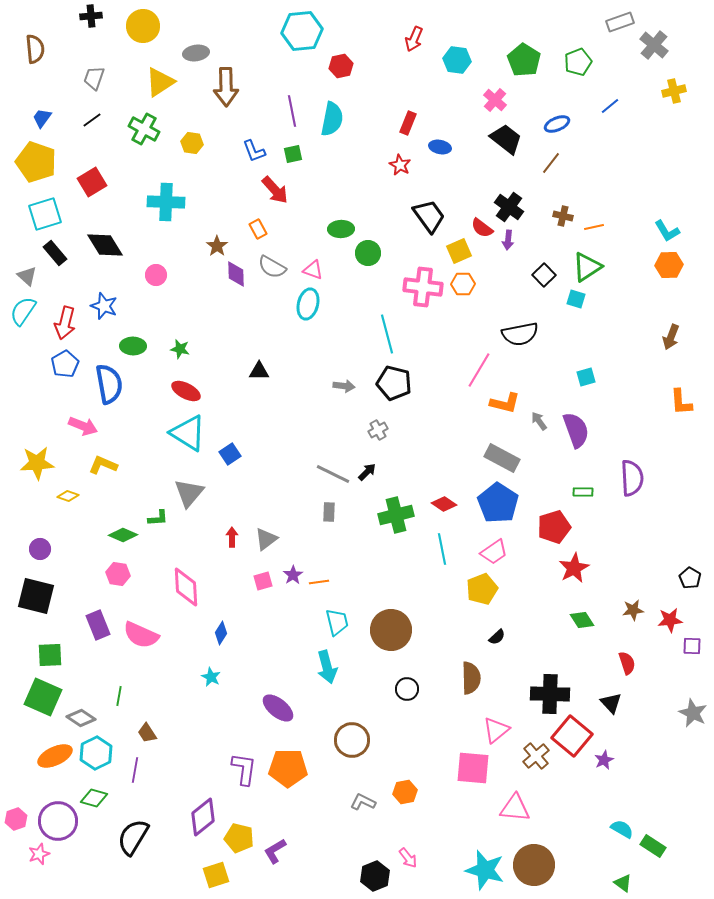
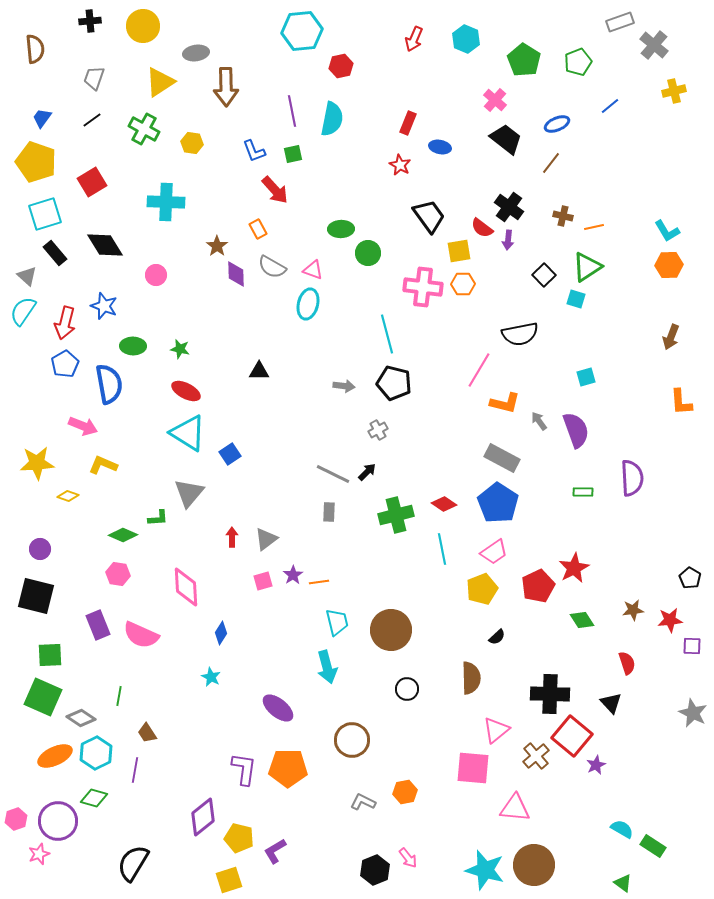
black cross at (91, 16): moved 1 px left, 5 px down
cyan hexagon at (457, 60): moved 9 px right, 21 px up; rotated 16 degrees clockwise
yellow square at (459, 251): rotated 15 degrees clockwise
red pentagon at (554, 527): moved 16 px left, 59 px down; rotated 8 degrees counterclockwise
purple star at (604, 760): moved 8 px left, 5 px down
black semicircle at (133, 837): moved 26 px down
yellow square at (216, 875): moved 13 px right, 5 px down
black hexagon at (375, 876): moved 6 px up
